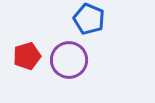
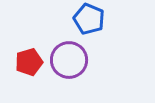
red pentagon: moved 2 px right, 6 px down
